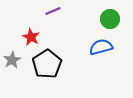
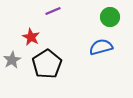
green circle: moved 2 px up
